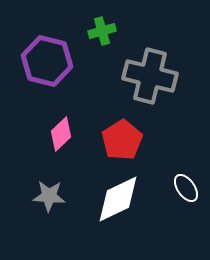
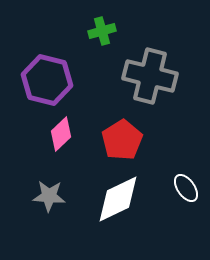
purple hexagon: moved 19 px down
